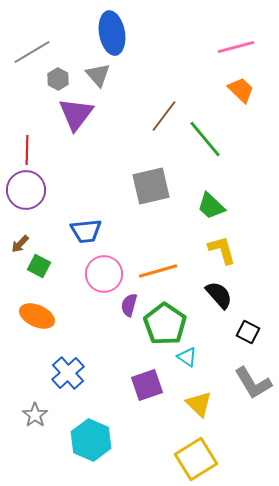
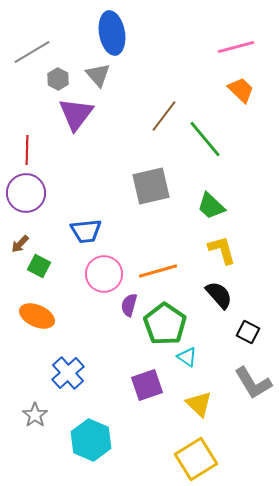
purple circle: moved 3 px down
